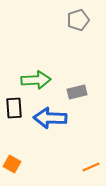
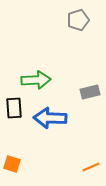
gray rectangle: moved 13 px right
orange square: rotated 12 degrees counterclockwise
